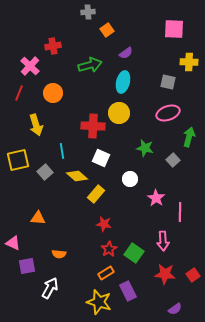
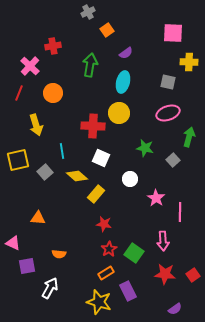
gray cross at (88, 12): rotated 24 degrees counterclockwise
pink square at (174, 29): moved 1 px left, 4 px down
green arrow at (90, 65): rotated 65 degrees counterclockwise
